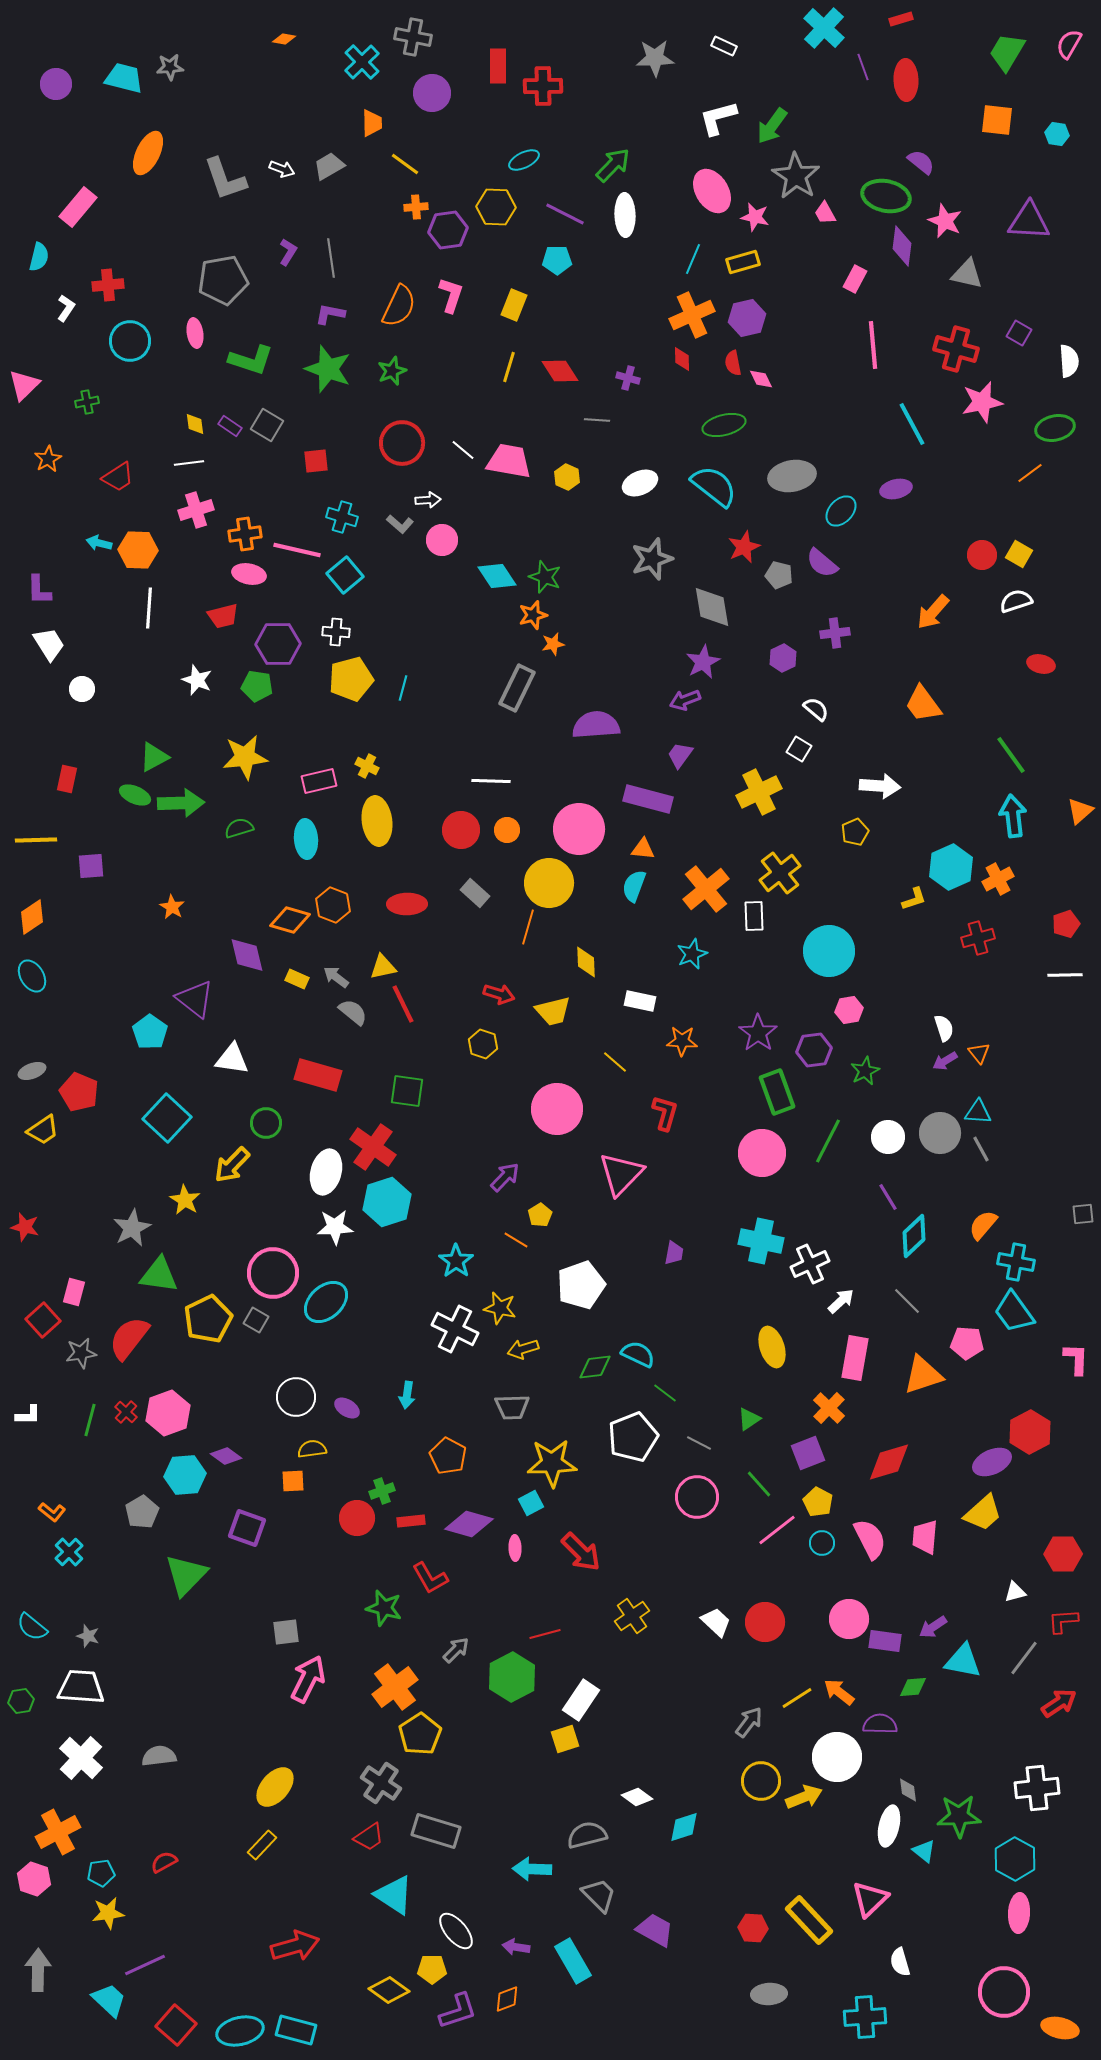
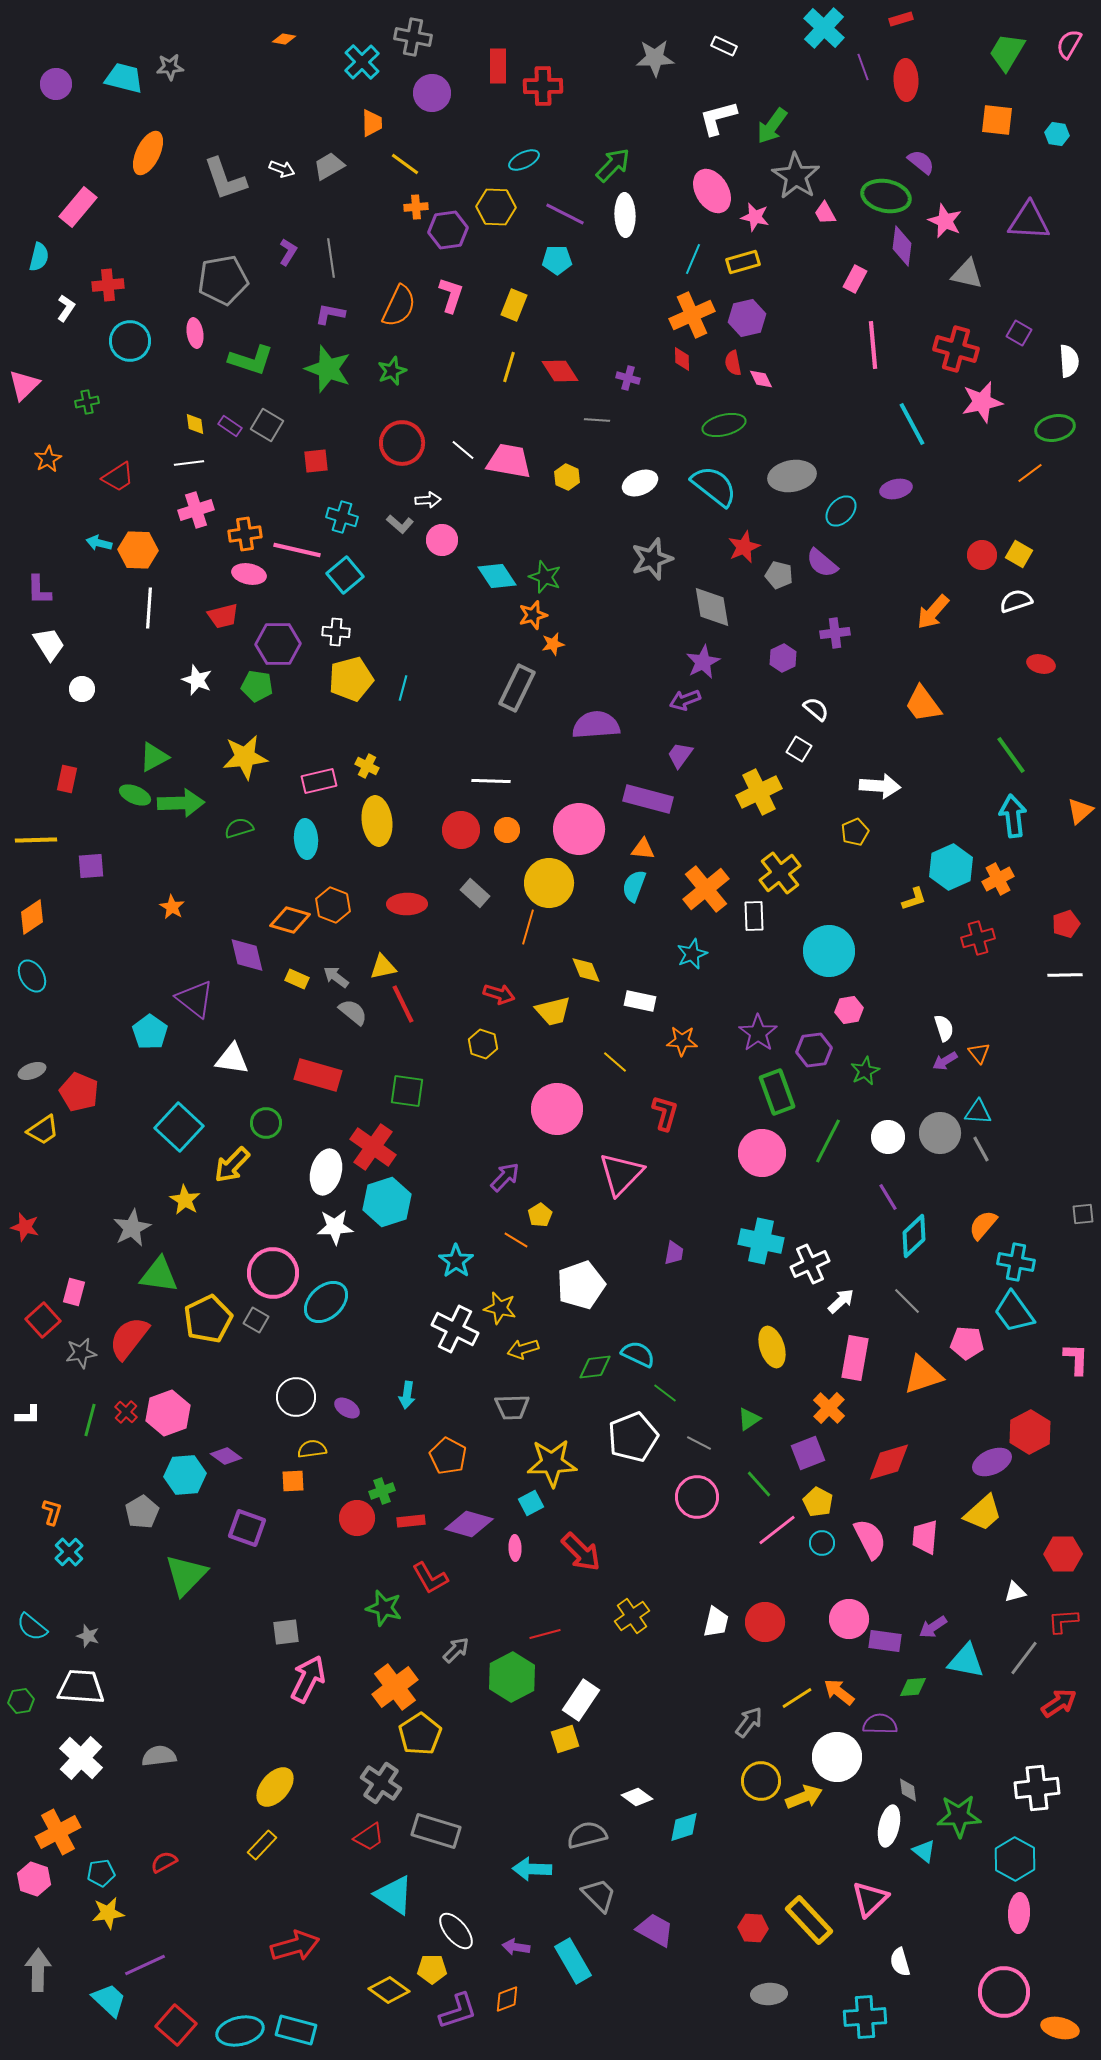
yellow diamond at (586, 962): moved 8 px down; rotated 20 degrees counterclockwise
cyan square at (167, 1118): moved 12 px right, 9 px down
orange L-shape at (52, 1512): rotated 112 degrees counterclockwise
white trapezoid at (716, 1622): rotated 60 degrees clockwise
cyan triangle at (963, 1661): moved 3 px right
